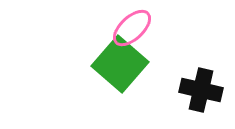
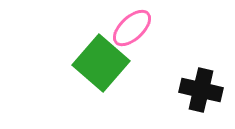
green square: moved 19 px left, 1 px up
